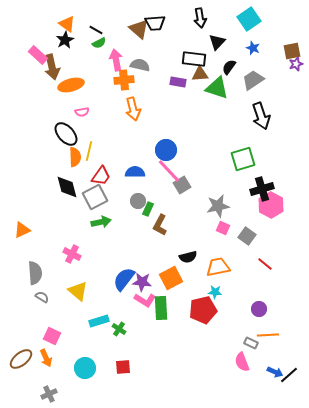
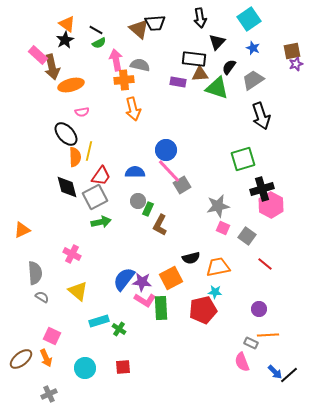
black semicircle at (188, 257): moved 3 px right, 1 px down
blue arrow at (275, 372): rotated 21 degrees clockwise
